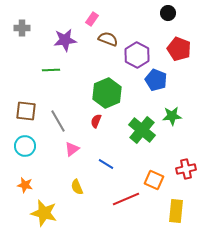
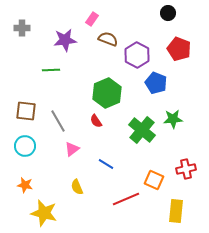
blue pentagon: moved 3 px down
green star: moved 1 px right, 3 px down
red semicircle: rotated 56 degrees counterclockwise
